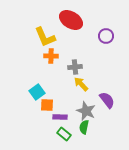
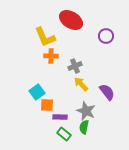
gray cross: moved 1 px up; rotated 16 degrees counterclockwise
purple semicircle: moved 8 px up
